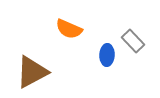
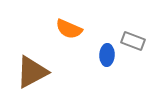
gray rectangle: rotated 25 degrees counterclockwise
